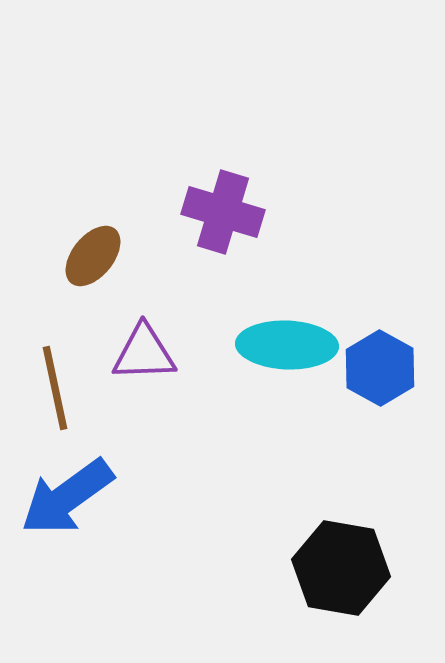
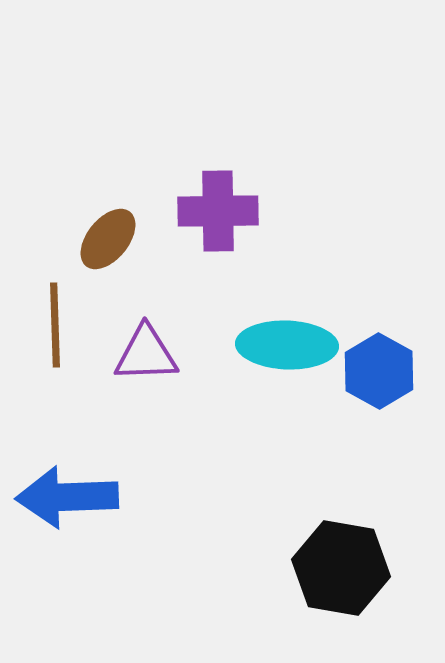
purple cross: moved 5 px left, 1 px up; rotated 18 degrees counterclockwise
brown ellipse: moved 15 px right, 17 px up
purple triangle: moved 2 px right, 1 px down
blue hexagon: moved 1 px left, 3 px down
brown line: moved 63 px up; rotated 10 degrees clockwise
blue arrow: rotated 34 degrees clockwise
